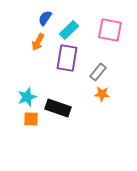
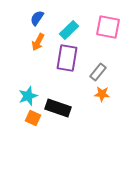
blue semicircle: moved 8 px left
pink square: moved 2 px left, 3 px up
cyan star: moved 1 px right, 1 px up
orange square: moved 2 px right, 1 px up; rotated 21 degrees clockwise
